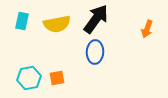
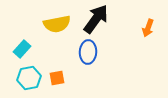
cyan rectangle: moved 28 px down; rotated 30 degrees clockwise
orange arrow: moved 1 px right, 1 px up
blue ellipse: moved 7 px left
